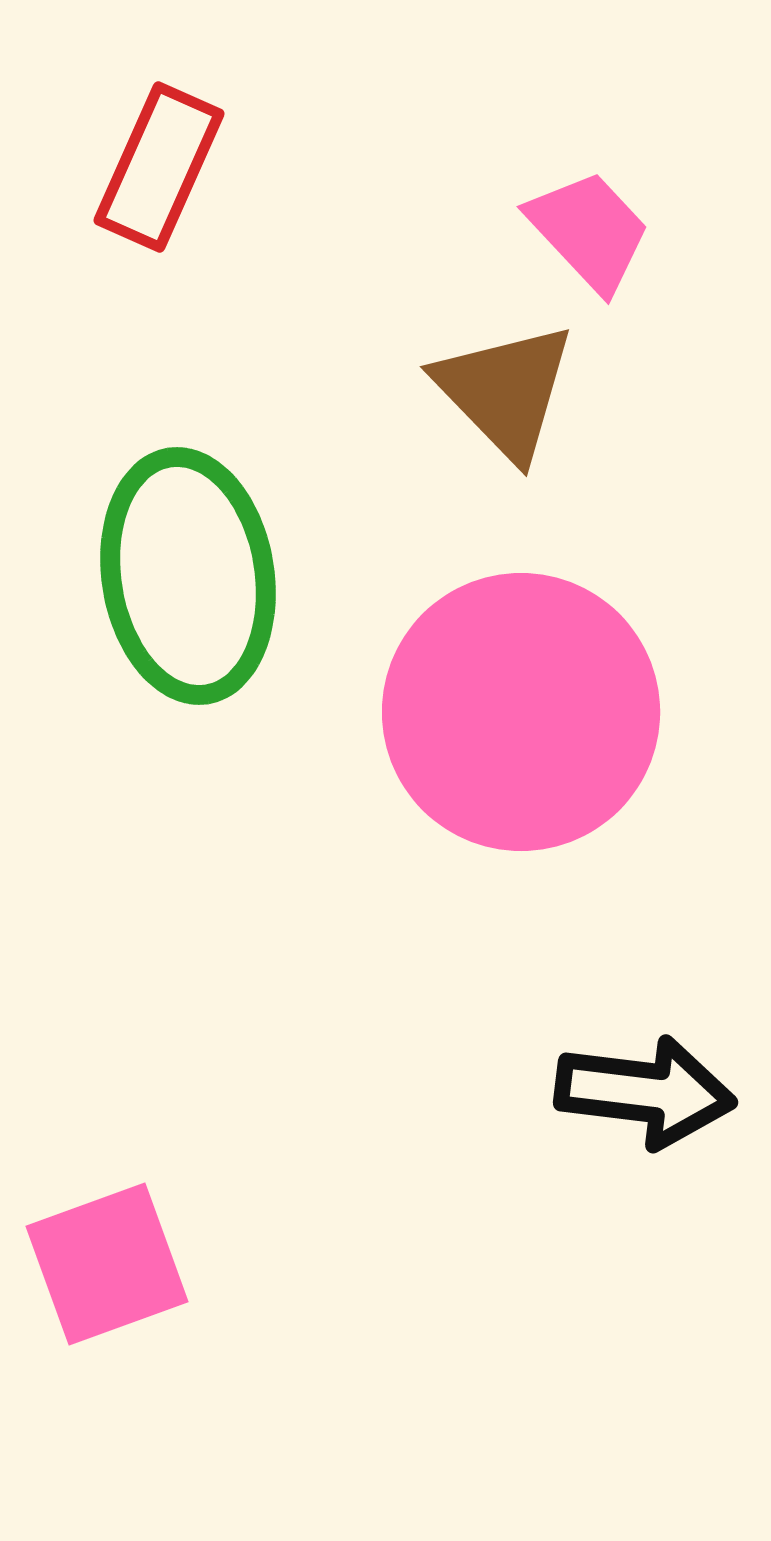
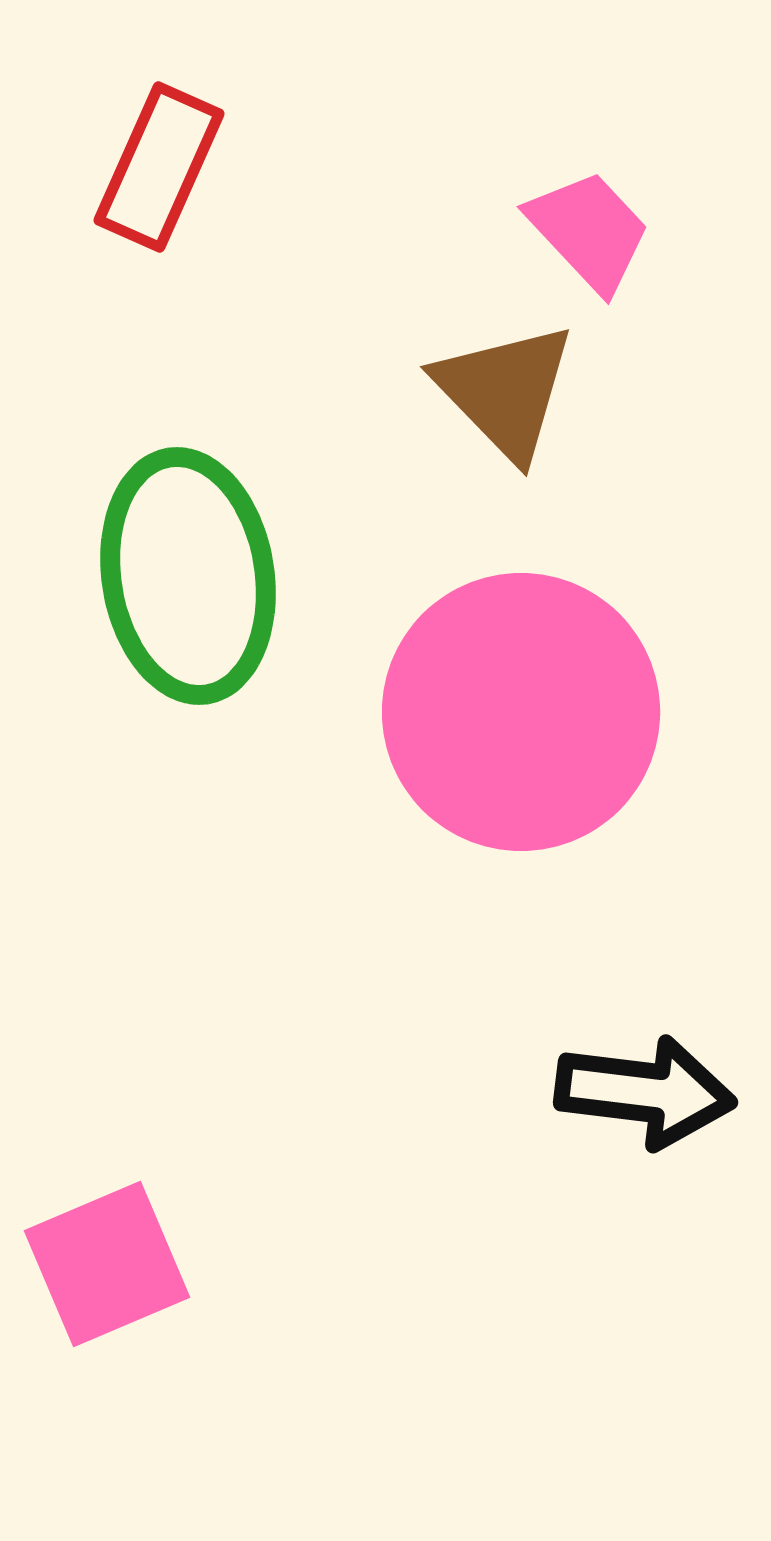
pink square: rotated 3 degrees counterclockwise
